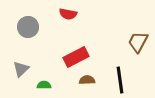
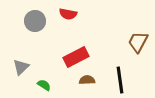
gray circle: moved 7 px right, 6 px up
gray triangle: moved 2 px up
green semicircle: rotated 32 degrees clockwise
